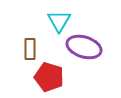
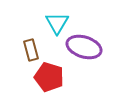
cyan triangle: moved 2 px left, 2 px down
brown rectangle: moved 1 px right, 1 px down; rotated 15 degrees counterclockwise
